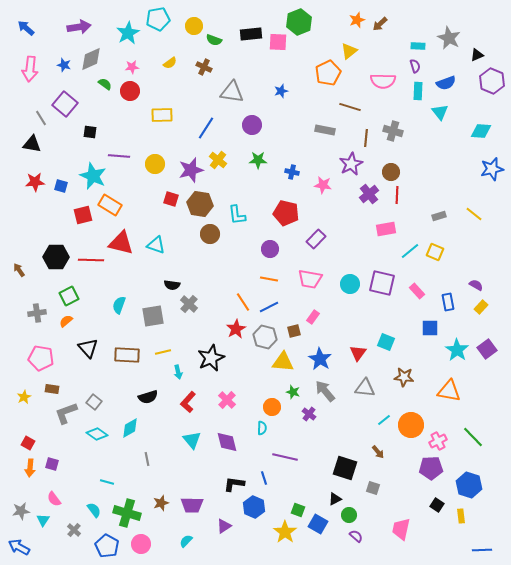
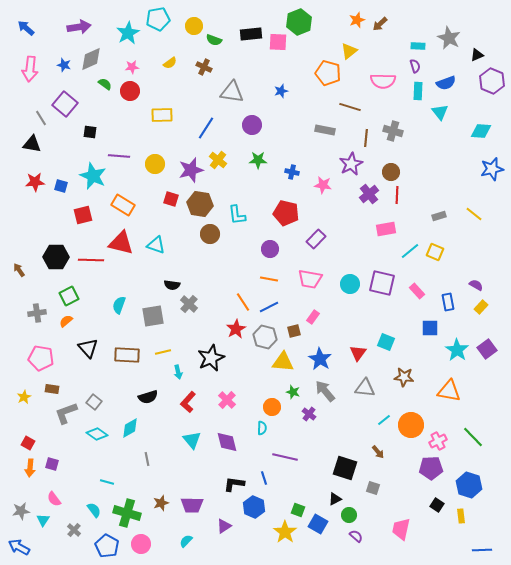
orange pentagon at (328, 73): rotated 30 degrees counterclockwise
orange rectangle at (110, 205): moved 13 px right
